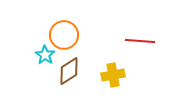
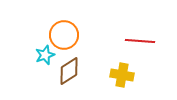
cyan star: rotated 18 degrees clockwise
yellow cross: moved 9 px right; rotated 20 degrees clockwise
